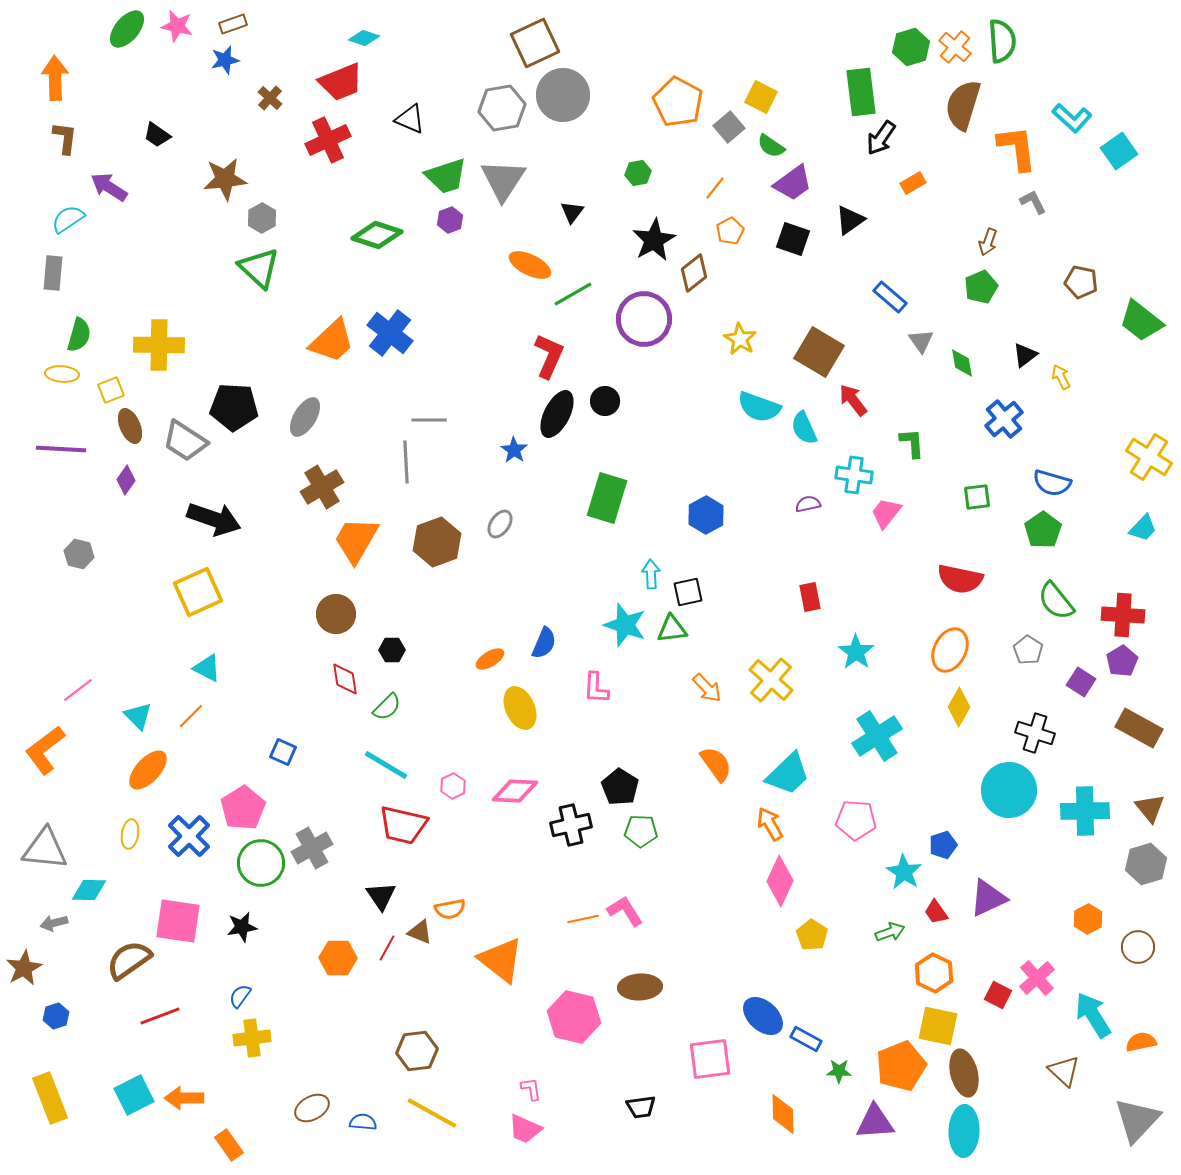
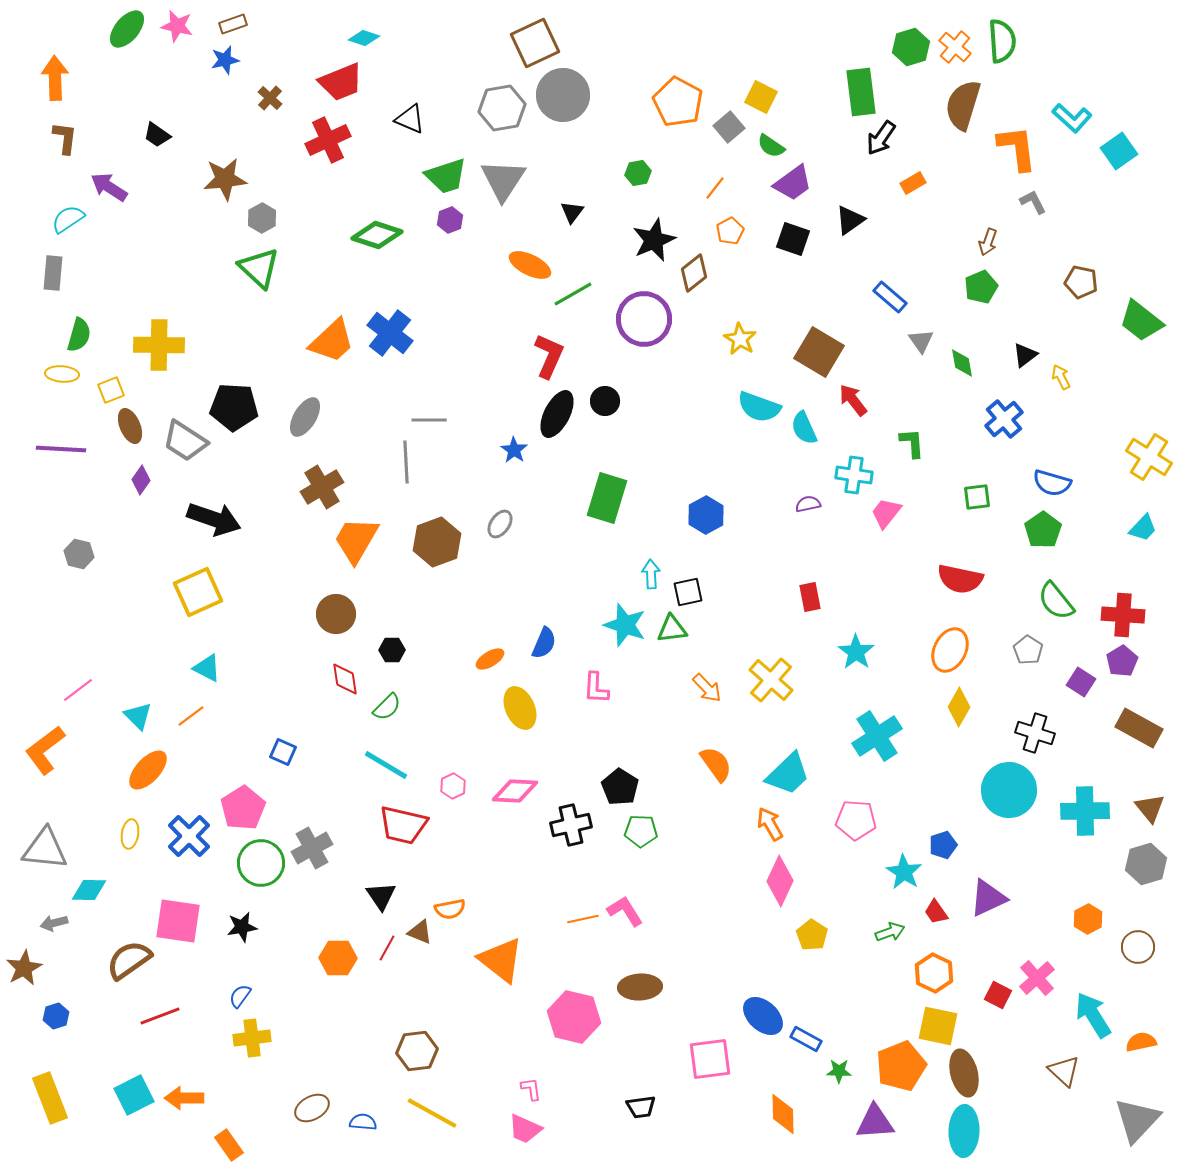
black star at (654, 240): rotated 6 degrees clockwise
purple diamond at (126, 480): moved 15 px right
orange line at (191, 716): rotated 8 degrees clockwise
